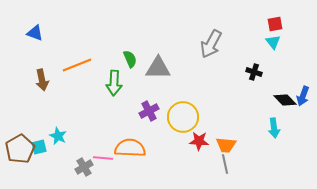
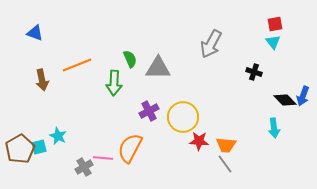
orange semicircle: rotated 64 degrees counterclockwise
gray line: rotated 24 degrees counterclockwise
